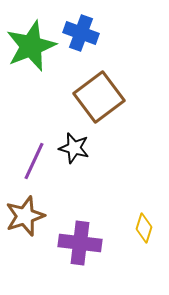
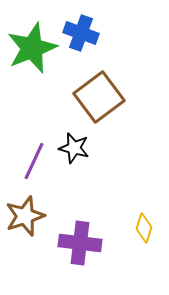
green star: moved 1 px right, 2 px down
